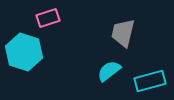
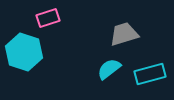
gray trapezoid: moved 1 px right, 1 px down; rotated 60 degrees clockwise
cyan semicircle: moved 2 px up
cyan rectangle: moved 7 px up
